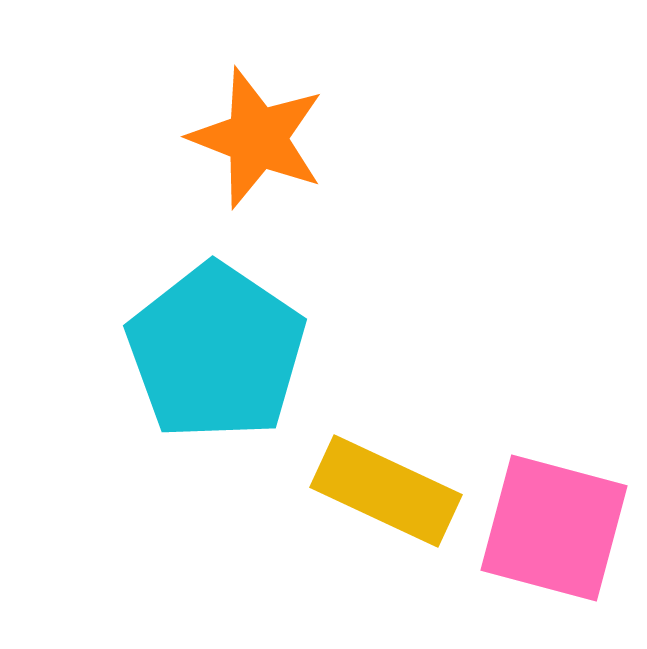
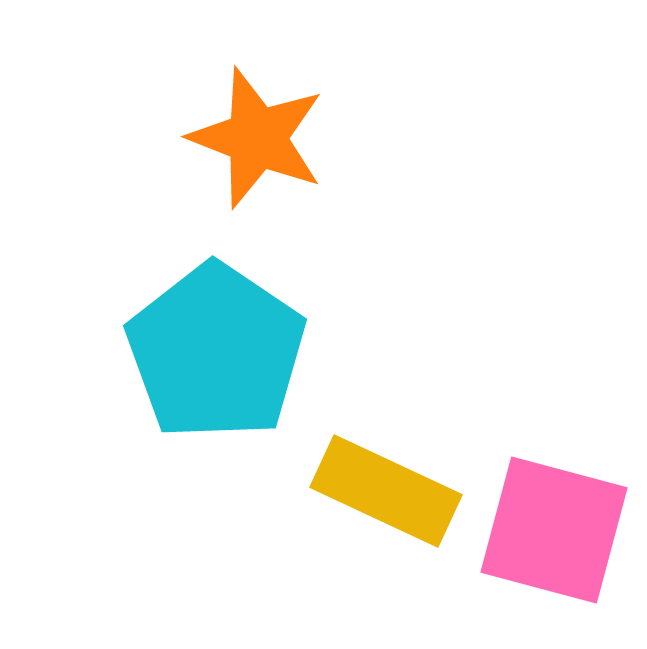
pink square: moved 2 px down
